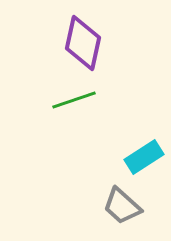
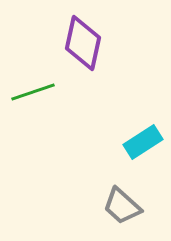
green line: moved 41 px left, 8 px up
cyan rectangle: moved 1 px left, 15 px up
